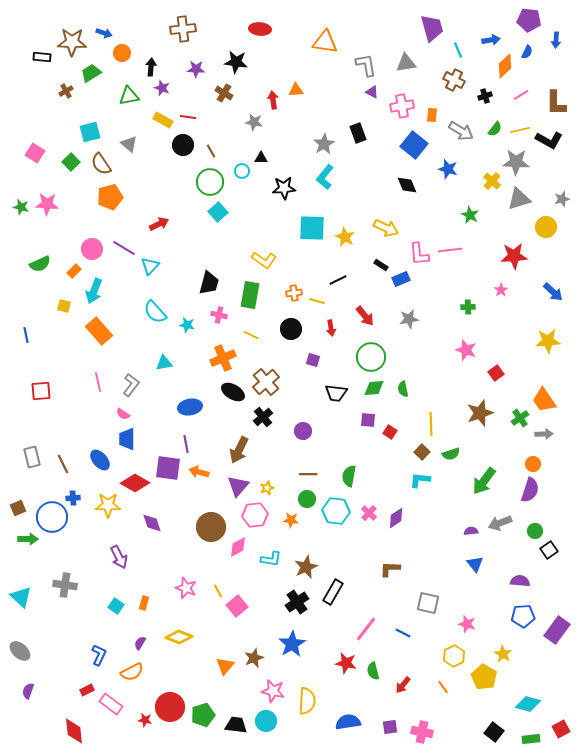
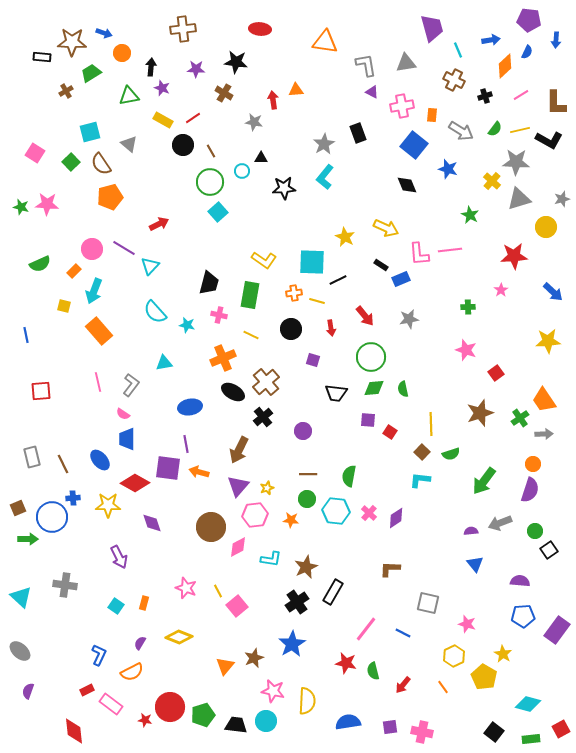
red line at (188, 117): moved 5 px right, 1 px down; rotated 42 degrees counterclockwise
cyan square at (312, 228): moved 34 px down
